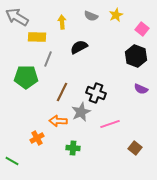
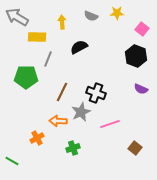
yellow star: moved 1 px right, 2 px up; rotated 24 degrees clockwise
green cross: rotated 24 degrees counterclockwise
